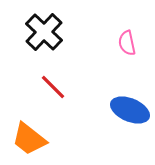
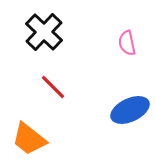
blue ellipse: rotated 48 degrees counterclockwise
